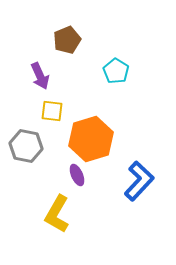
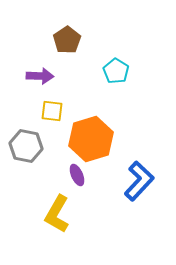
brown pentagon: rotated 12 degrees counterclockwise
purple arrow: rotated 64 degrees counterclockwise
